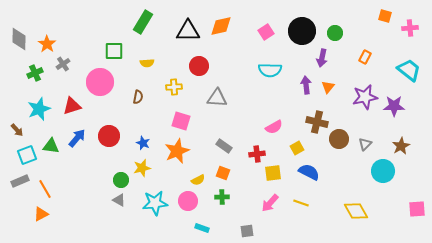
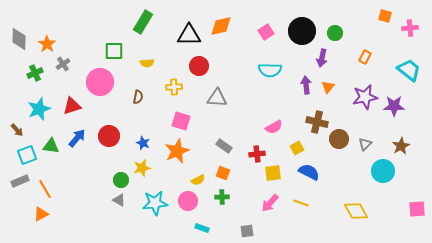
black triangle at (188, 31): moved 1 px right, 4 px down
